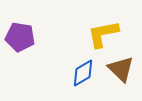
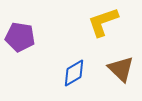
yellow L-shape: moved 12 px up; rotated 8 degrees counterclockwise
blue diamond: moved 9 px left
